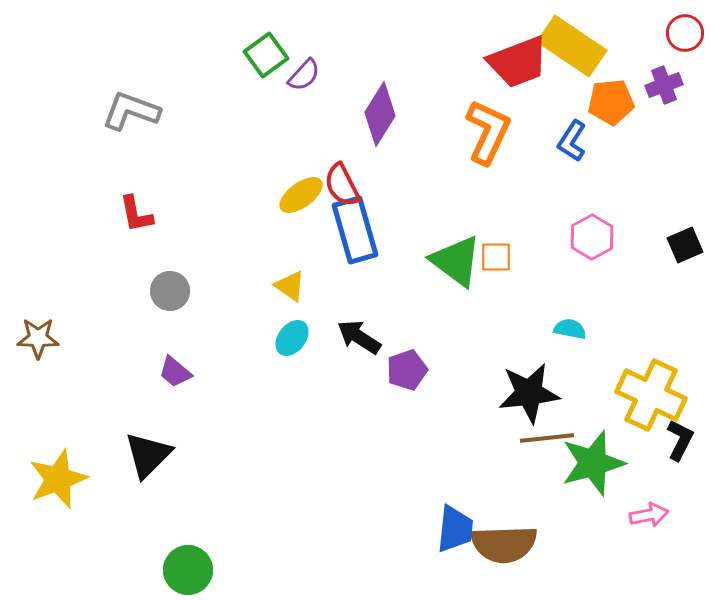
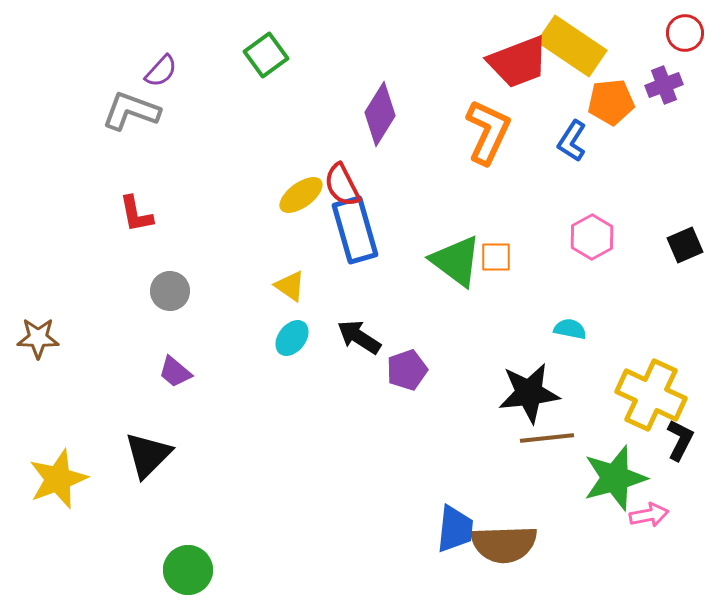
purple semicircle: moved 143 px left, 4 px up
green star: moved 22 px right, 15 px down
